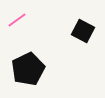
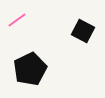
black pentagon: moved 2 px right
